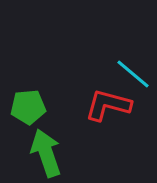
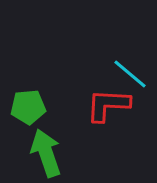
cyan line: moved 3 px left
red L-shape: rotated 12 degrees counterclockwise
